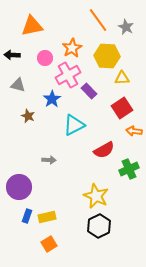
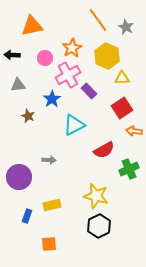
yellow hexagon: rotated 20 degrees clockwise
gray triangle: rotated 21 degrees counterclockwise
purple circle: moved 10 px up
yellow star: rotated 10 degrees counterclockwise
yellow rectangle: moved 5 px right, 12 px up
orange square: rotated 28 degrees clockwise
